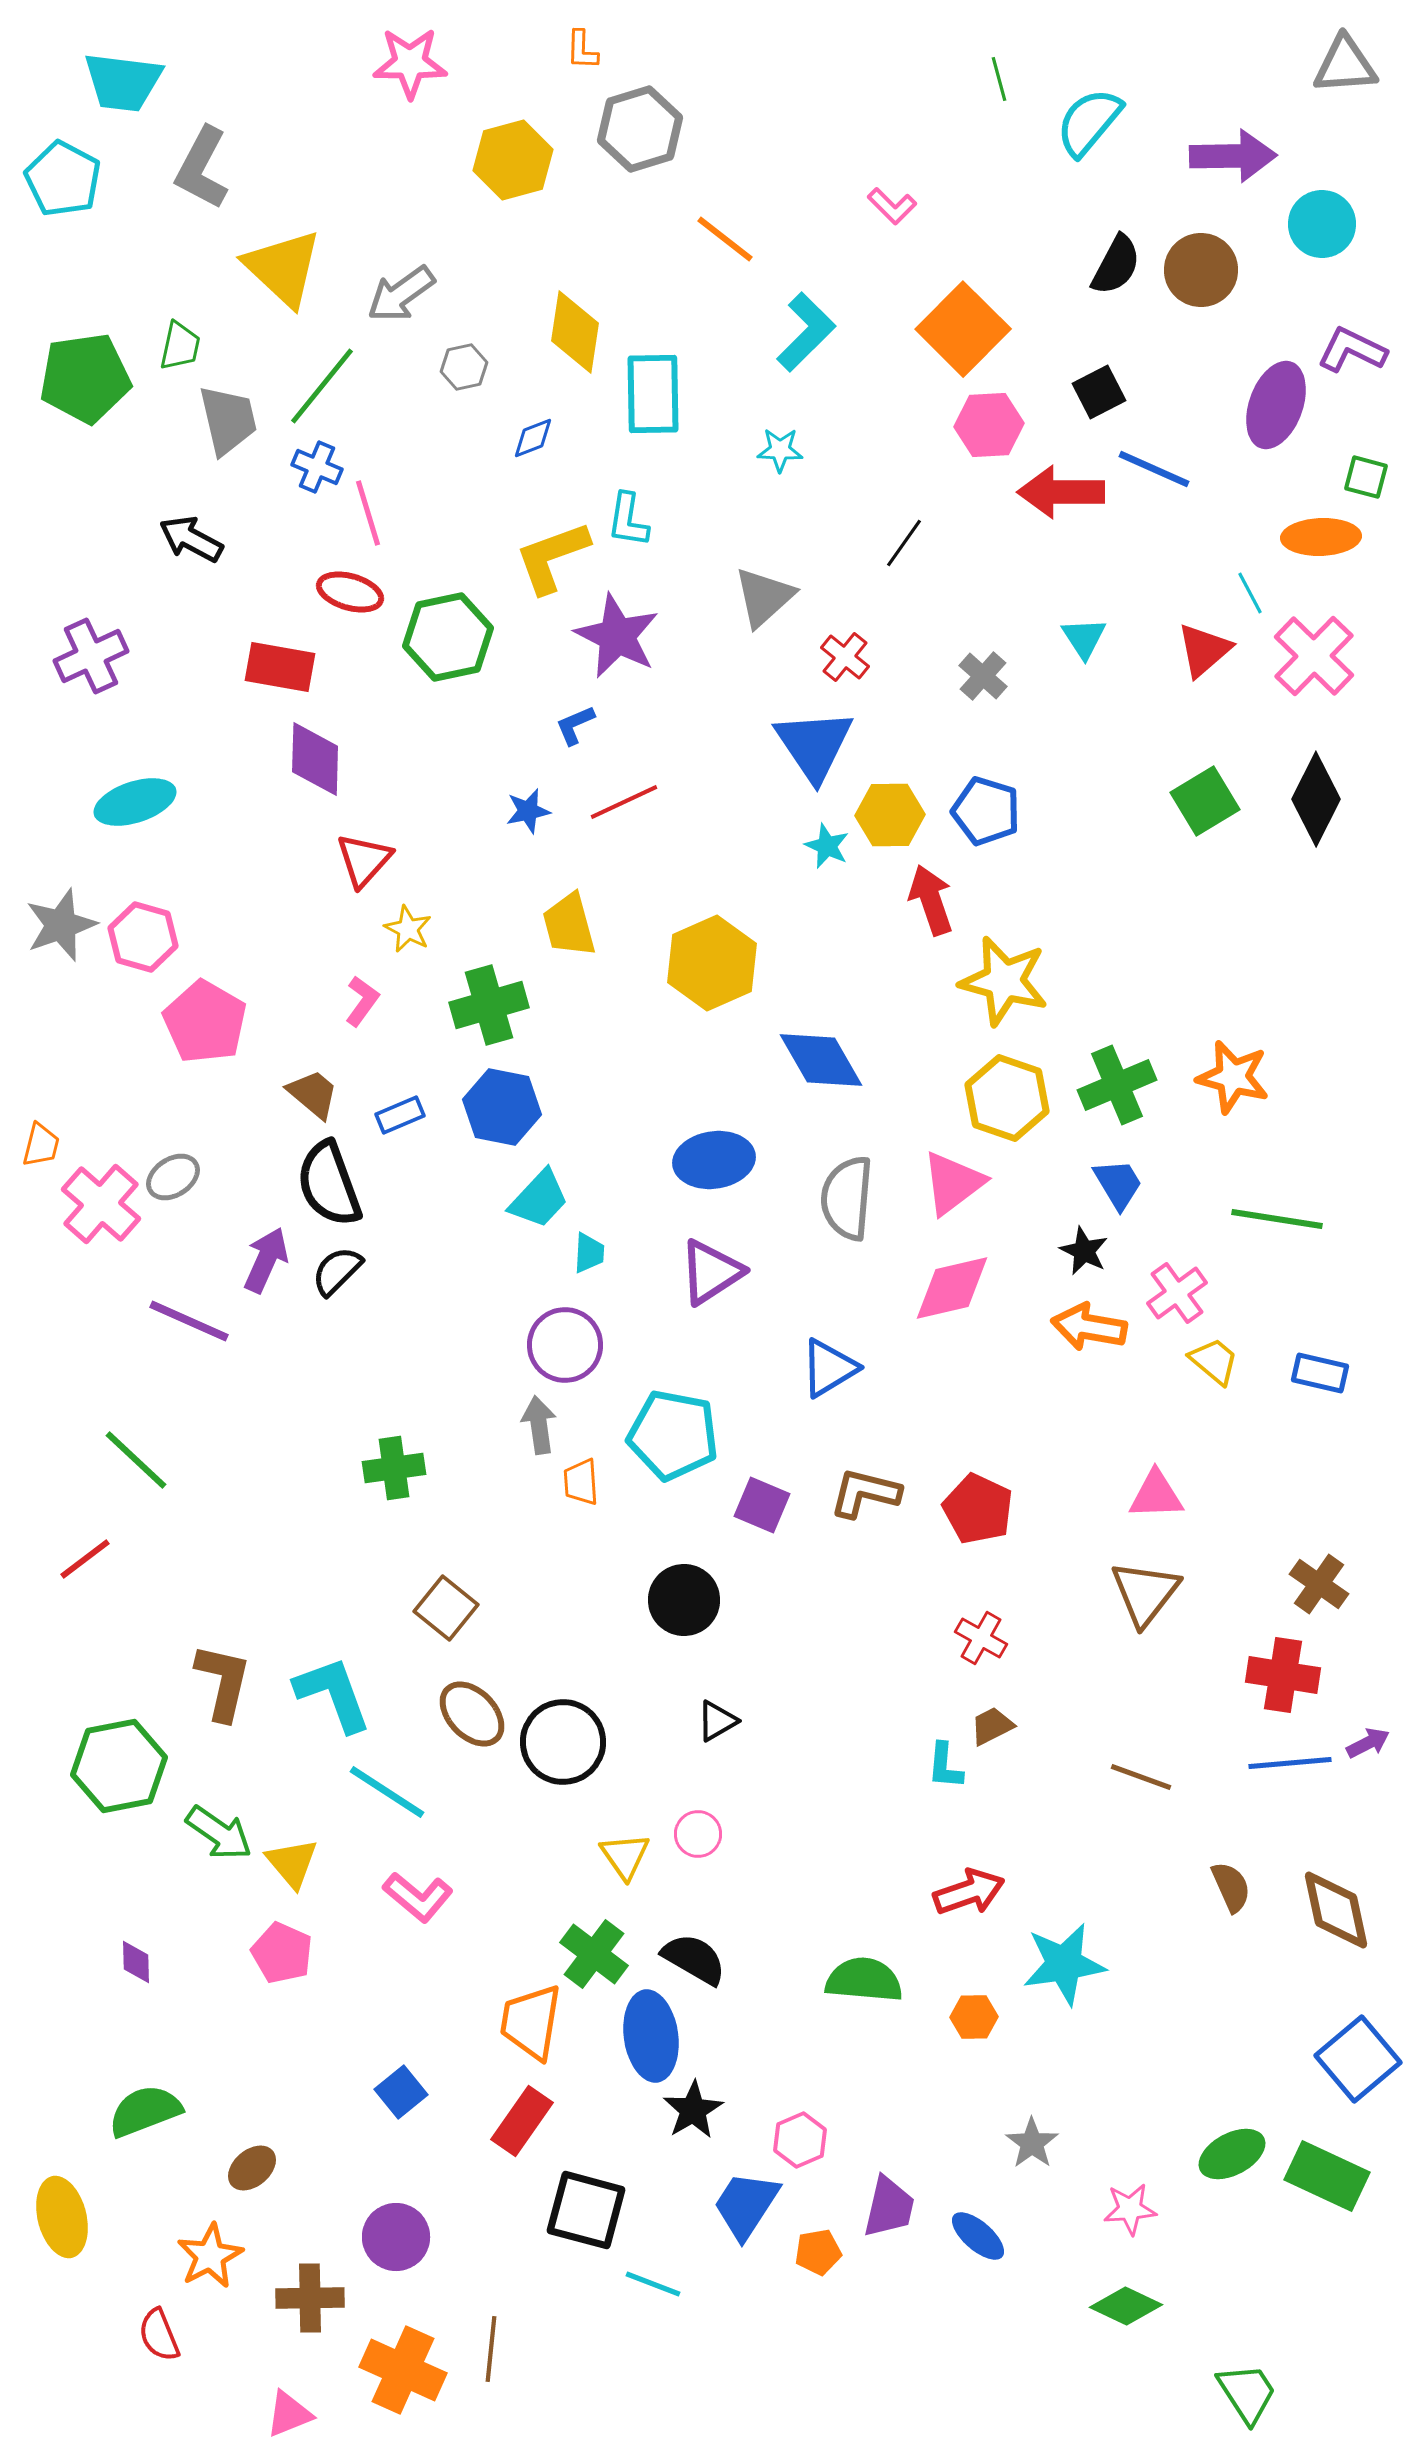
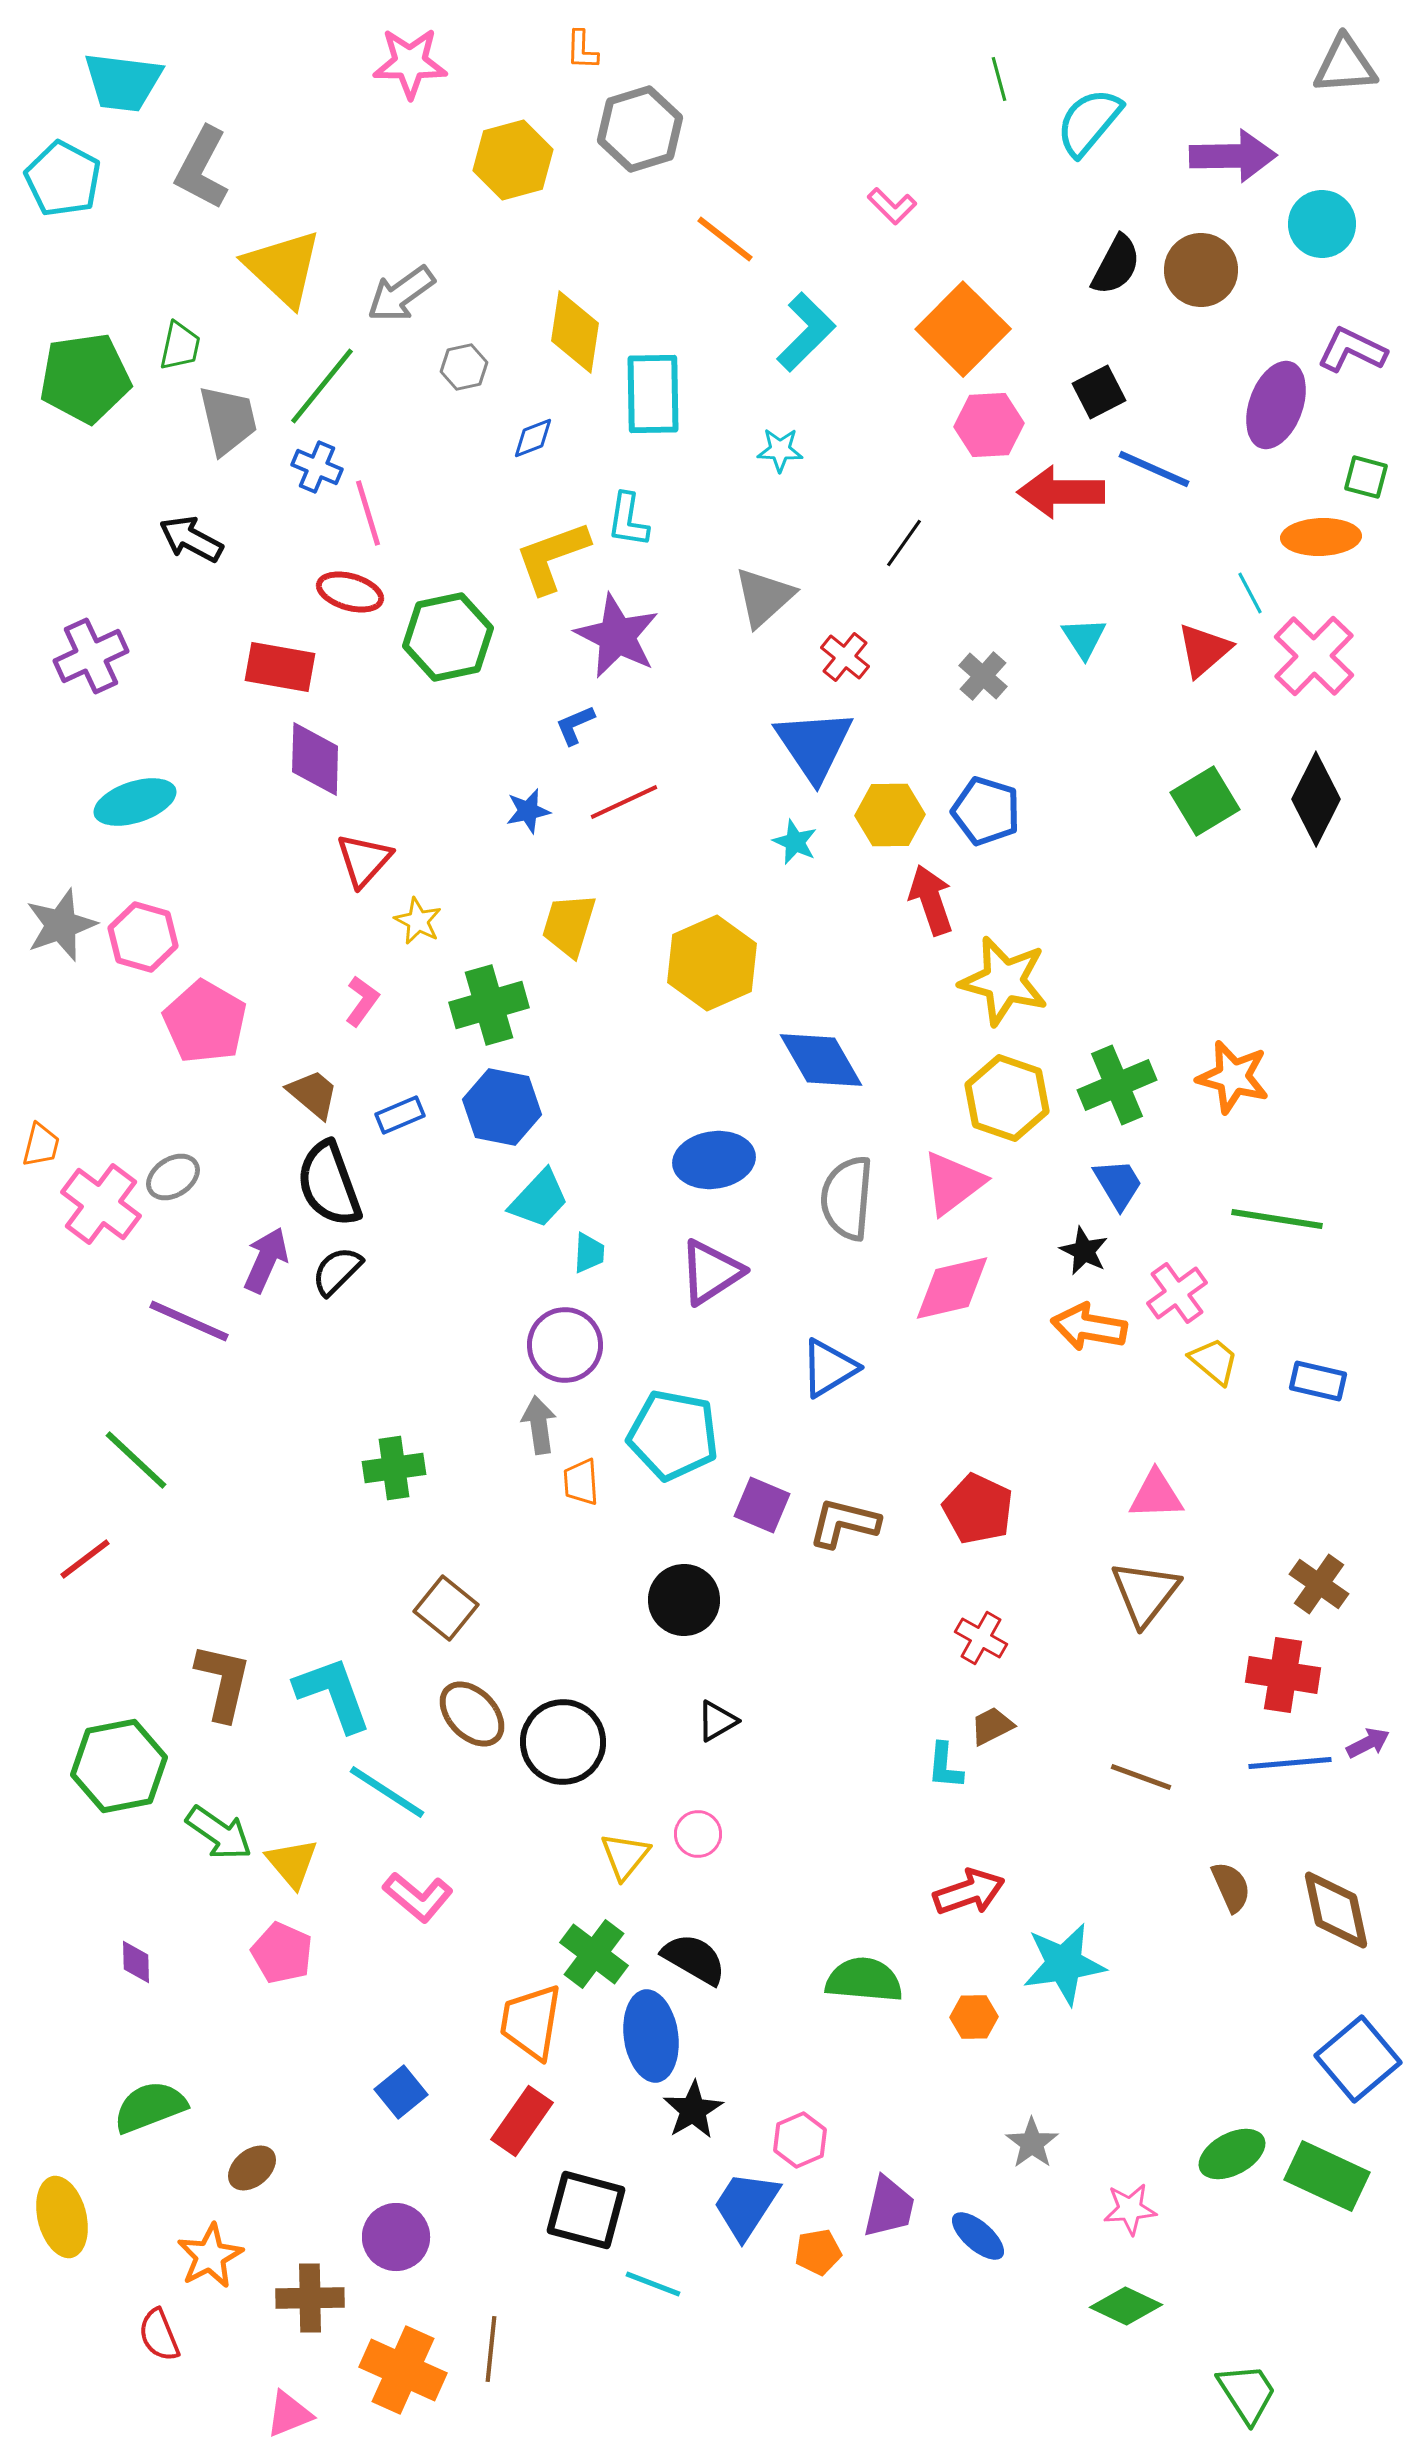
cyan star at (827, 846): moved 32 px left, 4 px up
yellow trapezoid at (569, 925): rotated 32 degrees clockwise
yellow star at (408, 929): moved 10 px right, 8 px up
pink cross at (101, 1204): rotated 4 degrees counterclockwise
blue rectangle at (1320, 1373): moved 2 px left, 8 px down
brown L-shape at (865, 1493): moved 21 px left, 30 px down
yellow triangle at (625, 1856): rotated 14 degrees clockwise
green semicircle at (145, 2111): moved 5 px right, 4 px up
